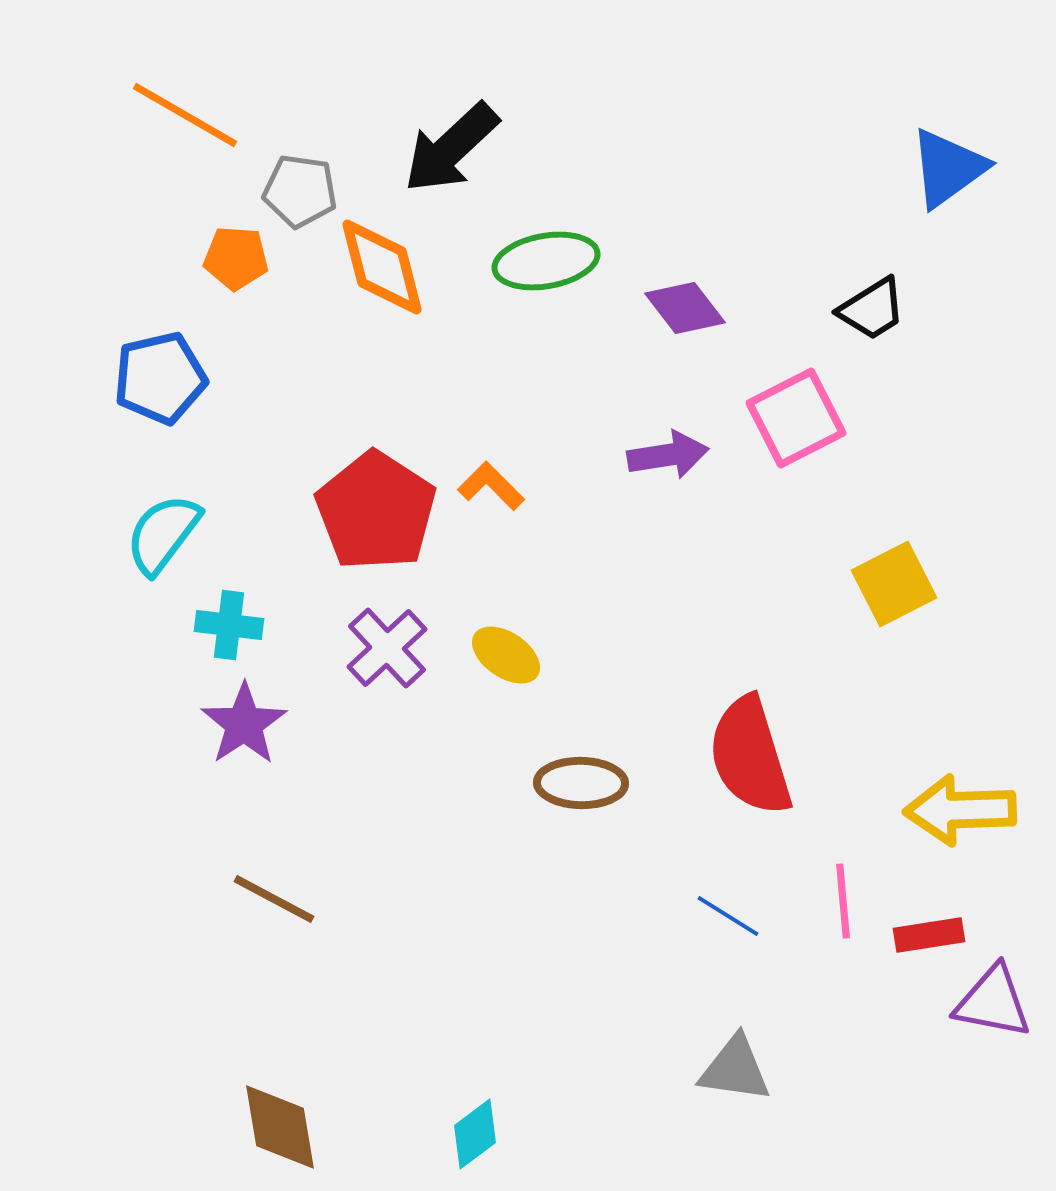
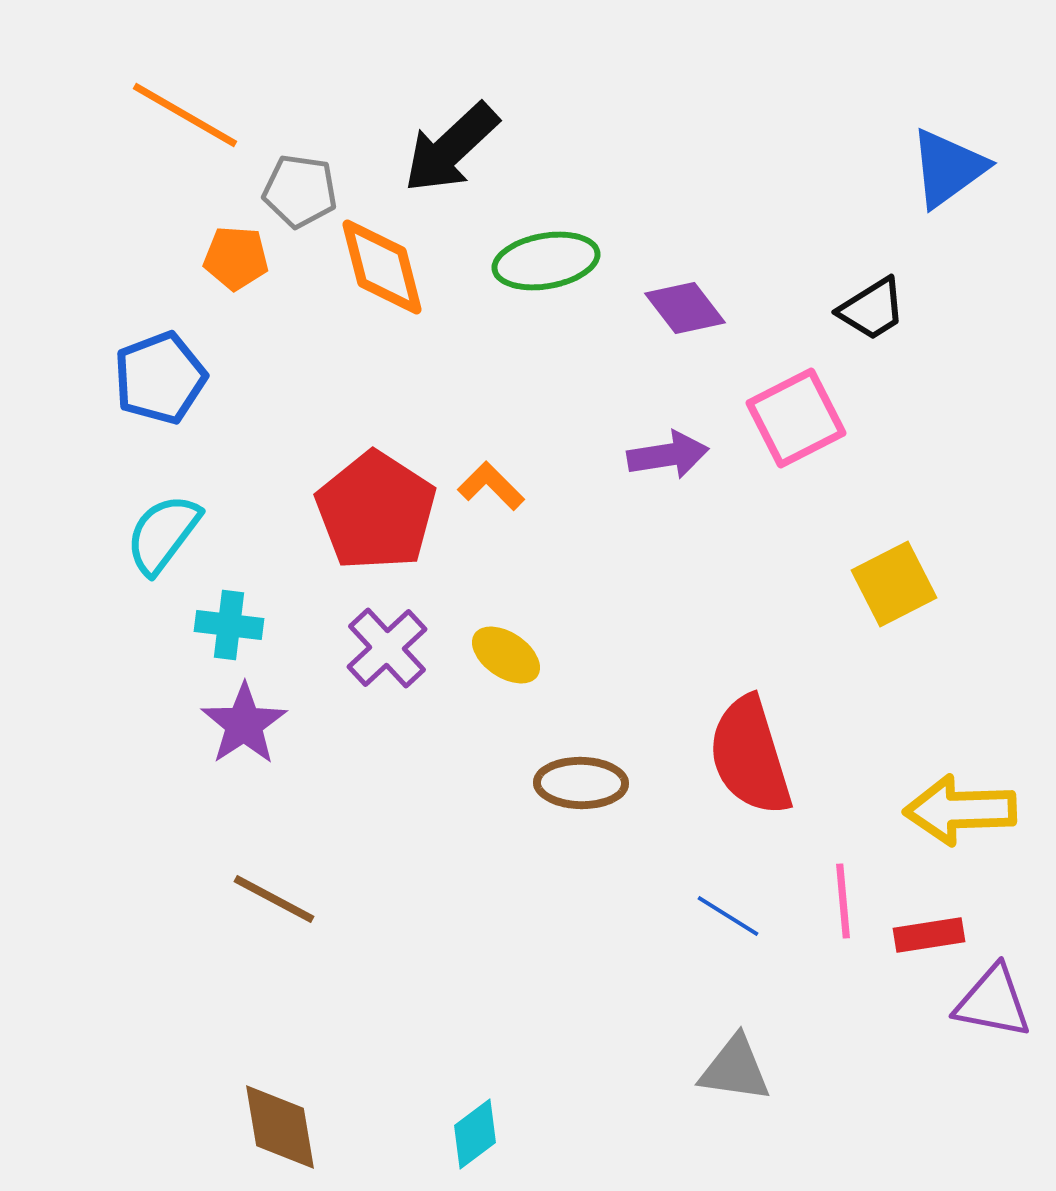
blue pentagon: rotated 8 degrees counterclockwise
